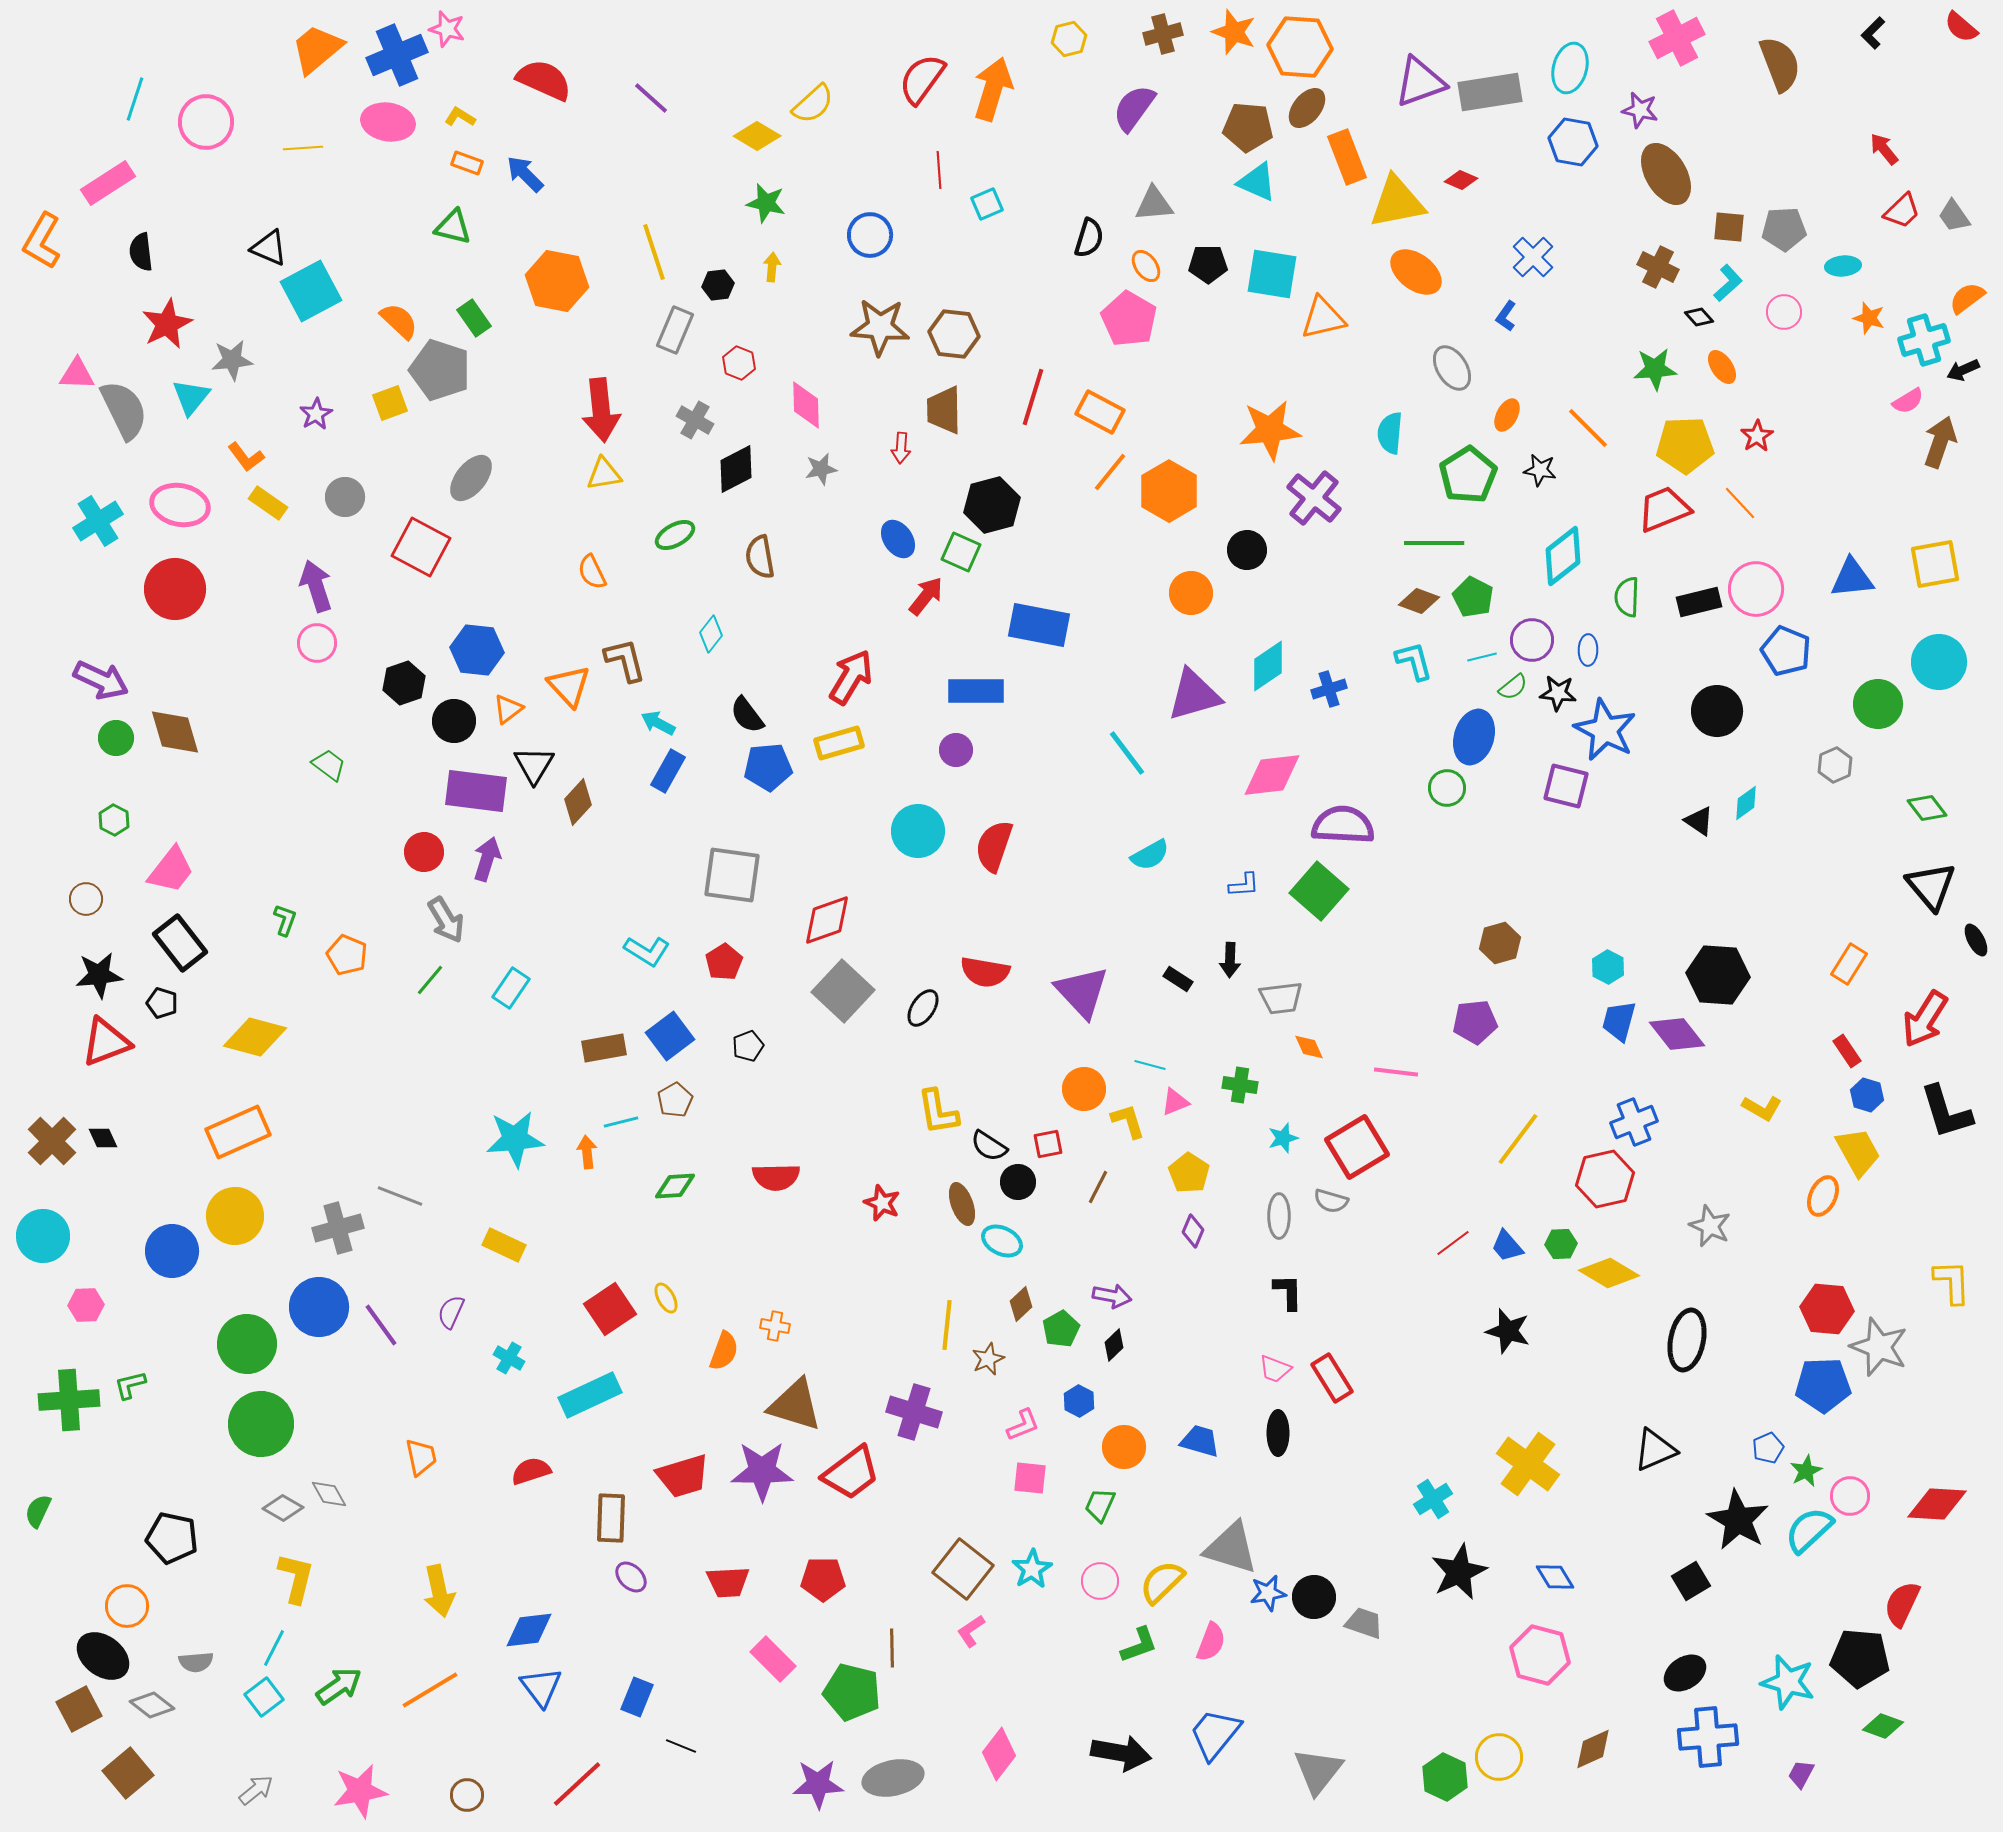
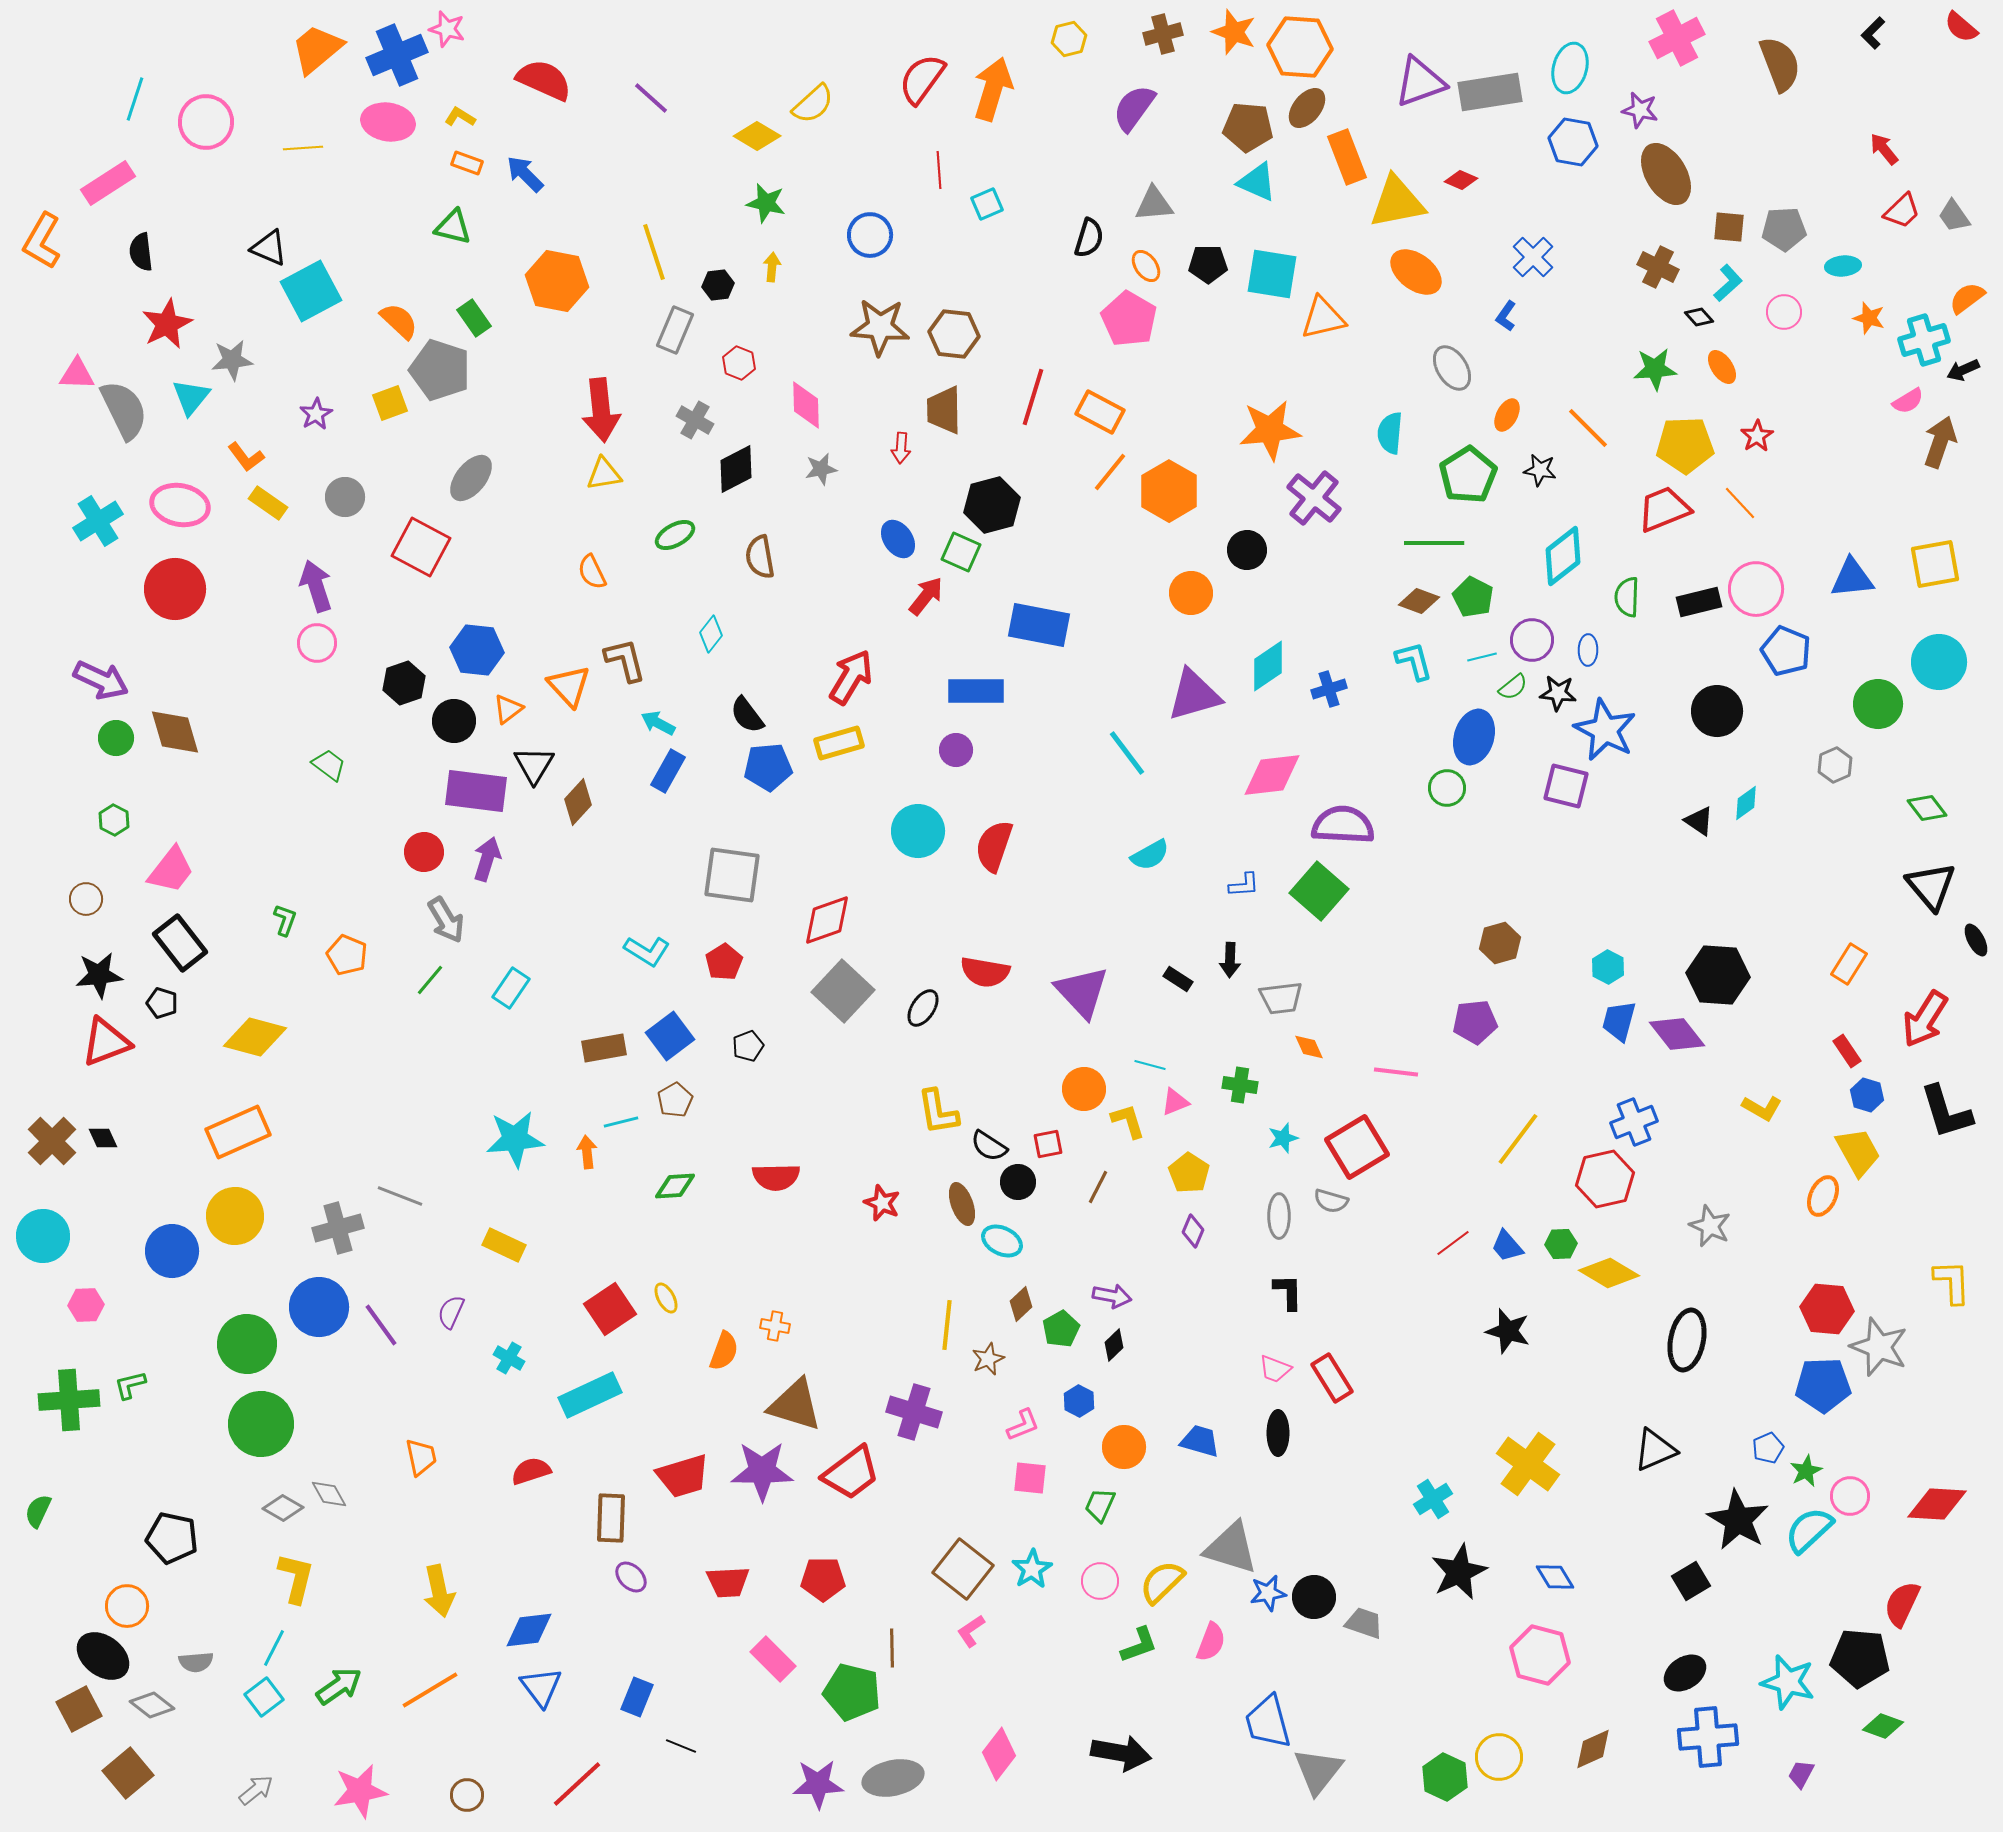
blue trapezoid at (1215, 1734): moved 53 px right, 12 px up; rotated 54 degrees counterclockwise
